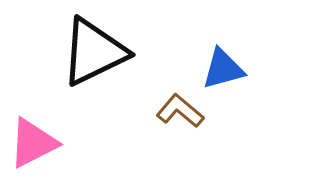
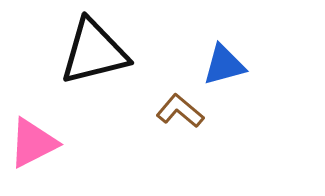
black triangle: rotated 12 degrees clockwise
blue triangle: moved 1 px right, 4 px up
